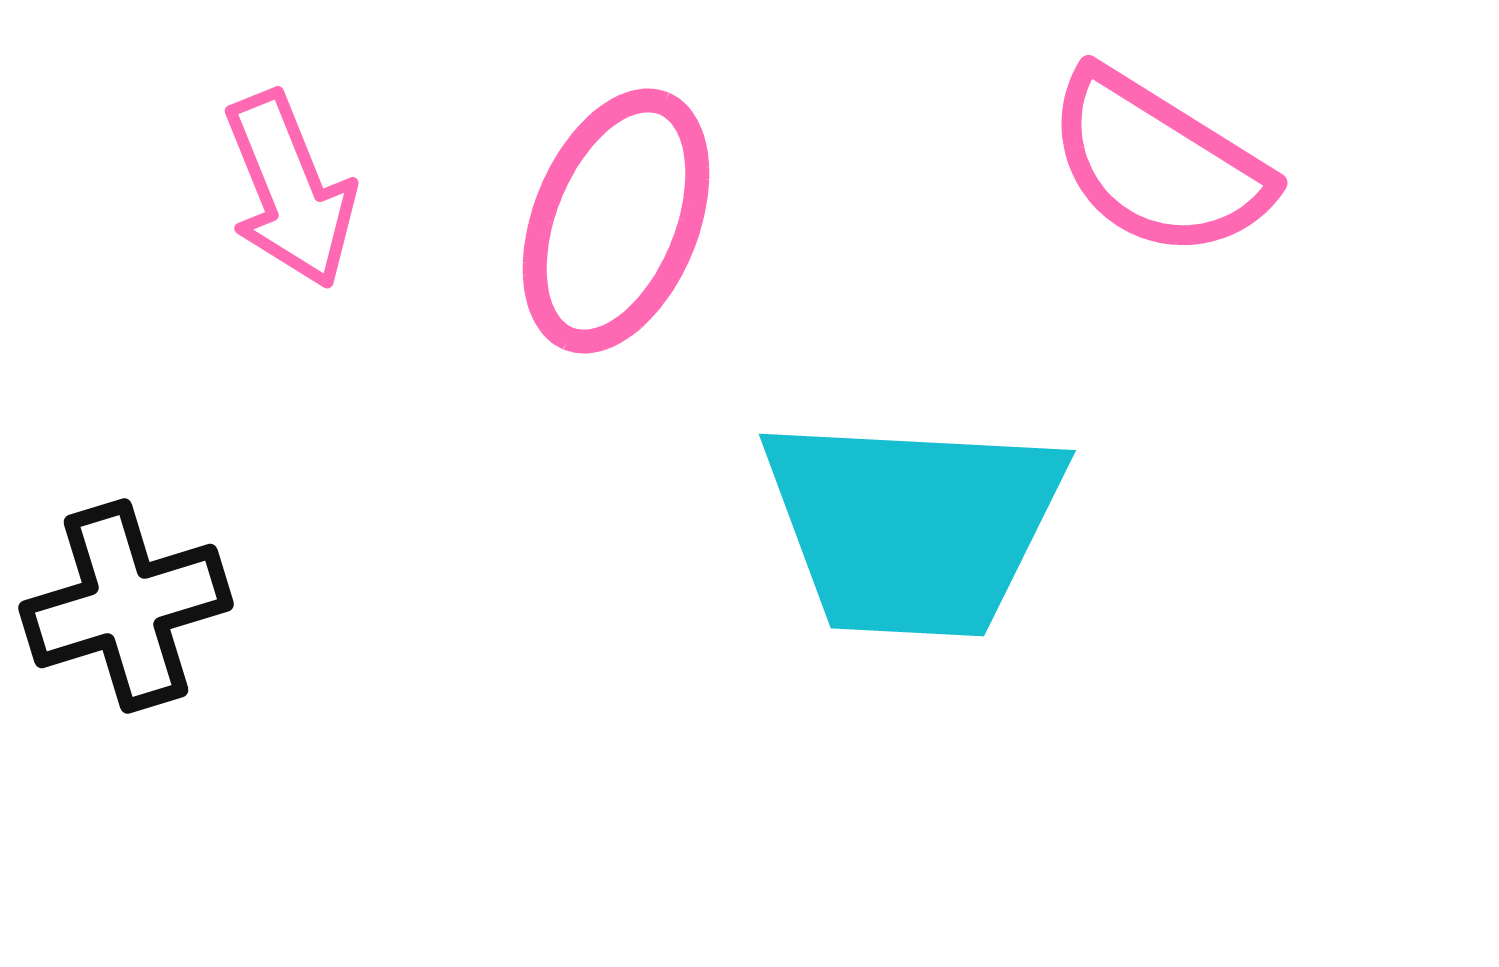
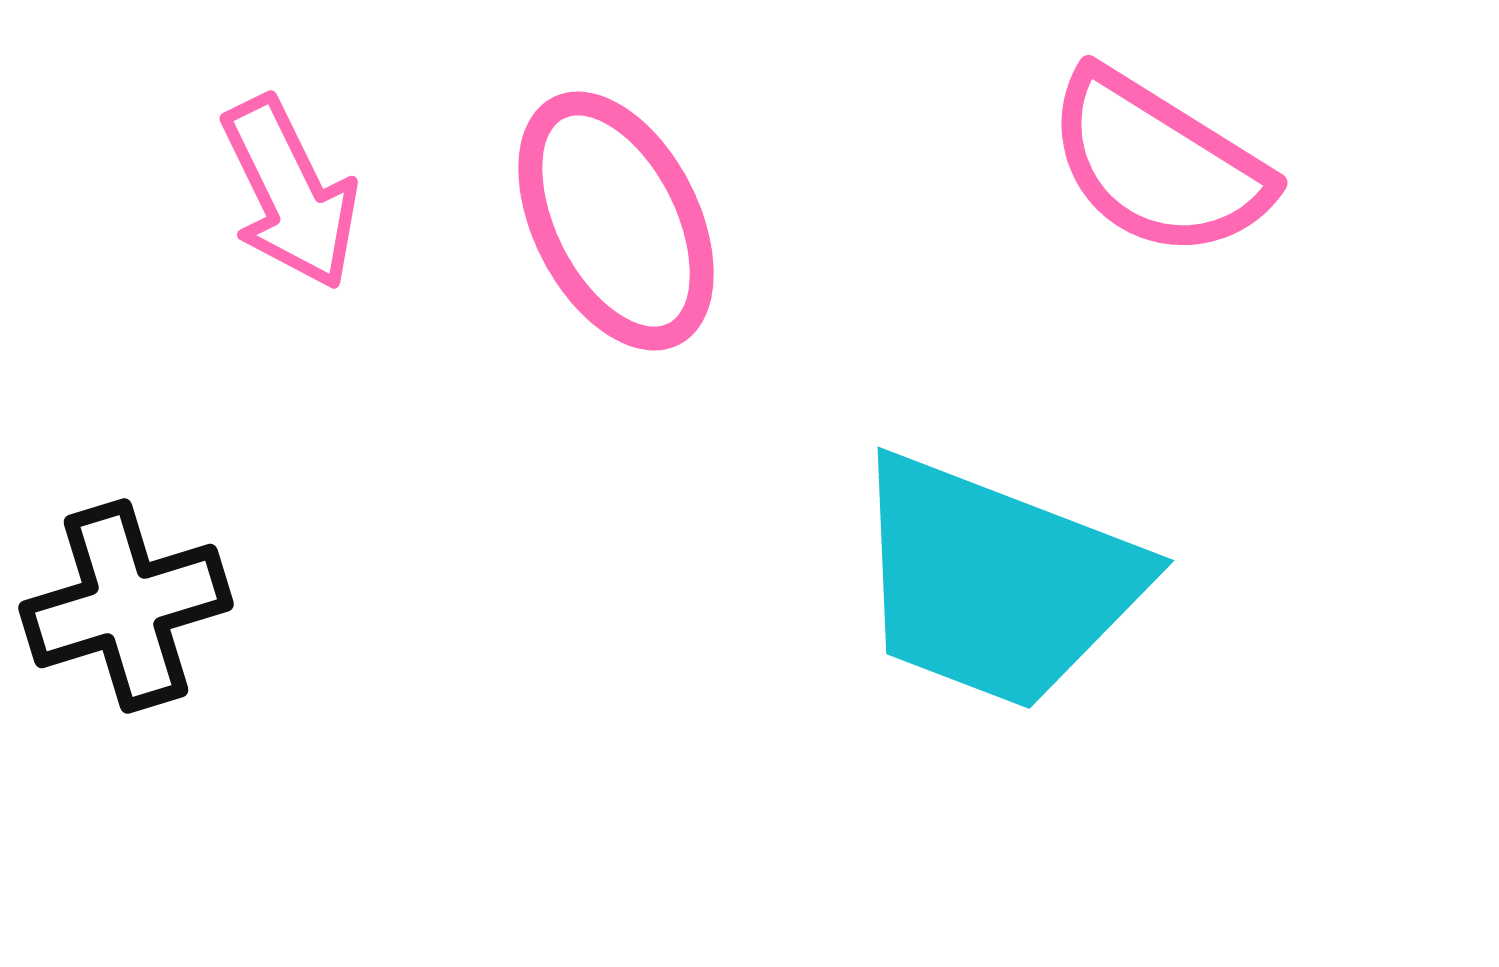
pink arrow: moved 3 px down; rotated 4 degrees counterclockwise
pink ellipse: rotated 49 degrees counterclockwise
cyan trapezoid: moved 83 px right, 56 px down; rotated 18 degrees clockwise
